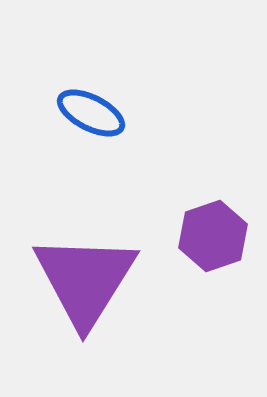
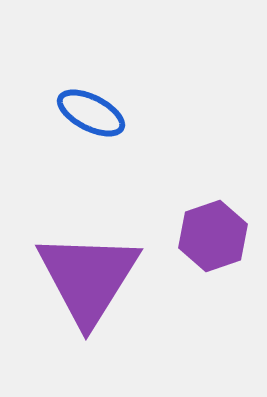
purple triangle: moved 3 px right, 2 px up
